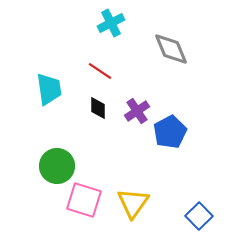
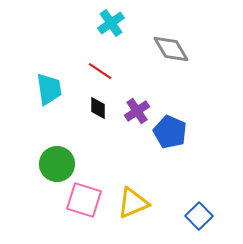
cyan cross: rotated 8 degrees counterclockwise
gray diamond: rotated 9 degrees counterclockwise
blue pentagon: rotated 20 degrees counterclockwise
green circle: moved 2 px up
yellow triangle: rotated 32 degrees clockwise
